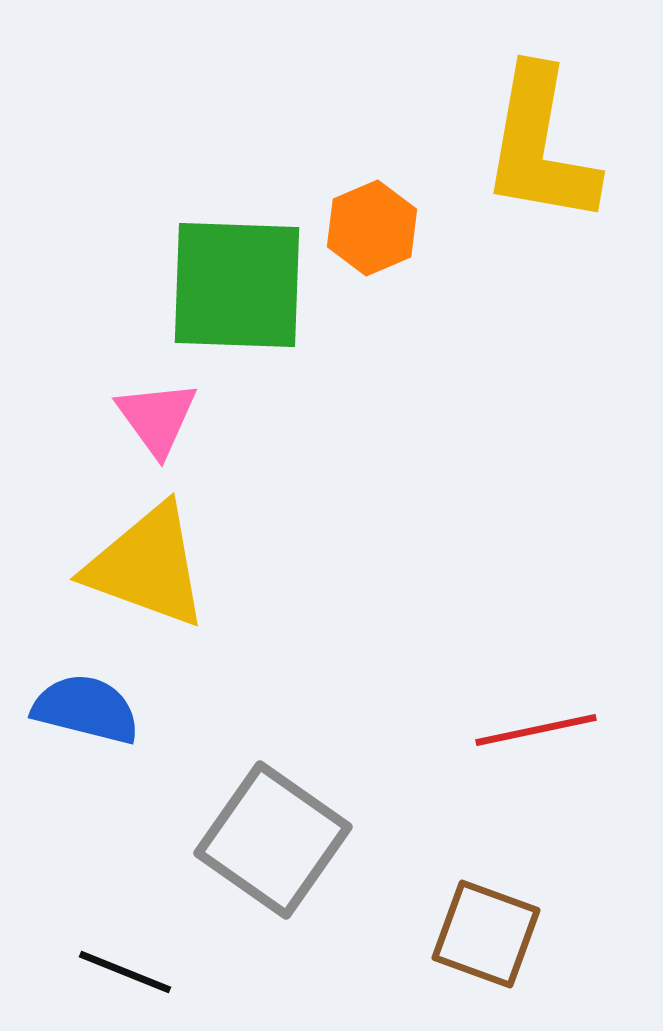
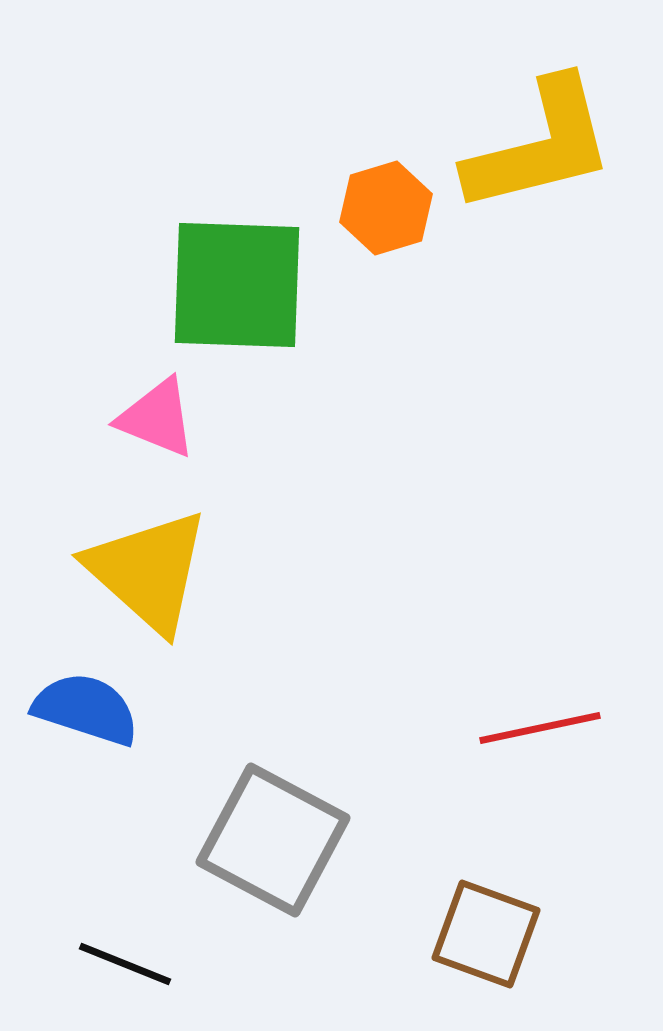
yellow L-shape: rotated 114 degrees counterclockwise
orange hexagon: moved 14 px right, 20 px up; rotated 6 degrees clockwise
pink triangle: rotated 32 degrees counterclockwise
yellow triangle: moved 1 px right, 5 px down; rotated 22 degrees clockwise
blue semicircle: rotated 4 degrees clockwise
red line: moved 4 px right, 2 px up
gray square: rotated 7 degrees counterclockwise
black line: moved 8 px up
